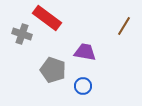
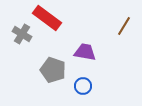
gray cross: rotated 12 degrees clockwise
